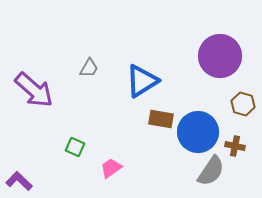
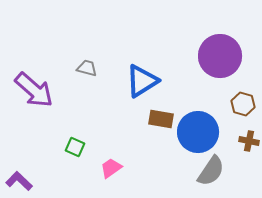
gray trapezoid: moved 2 px left; rotated 105 degrees counterclockwise
brown cross: moved 14 px right, 5 px up
